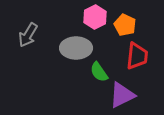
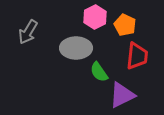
gray arrow: moved 3 px up
